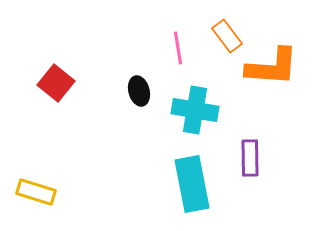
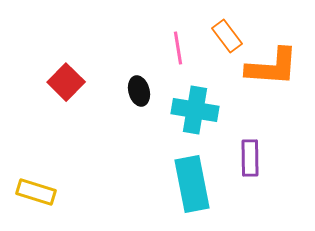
red square: moved 10 px right, 1 px up; rotated 6 degrees clockwise
